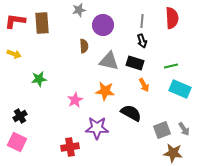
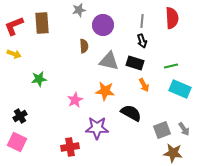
red L-shape: moved 1 px left, 5 px down; rotated 30 degrees counterclockwise
